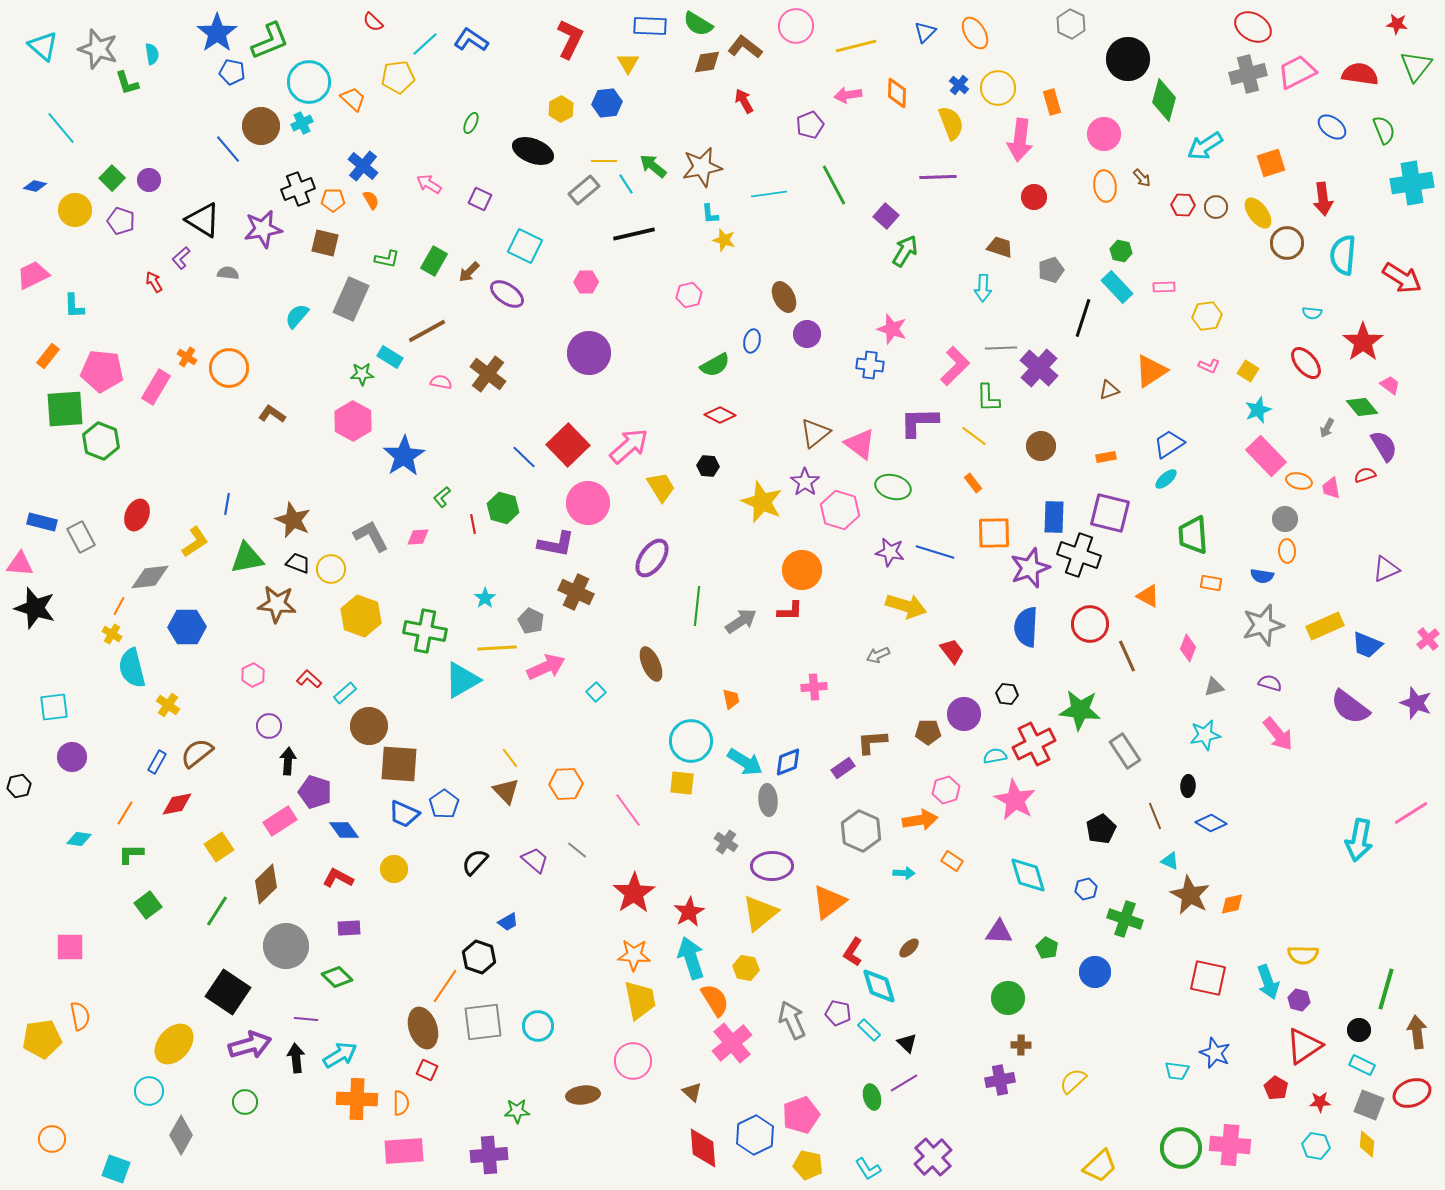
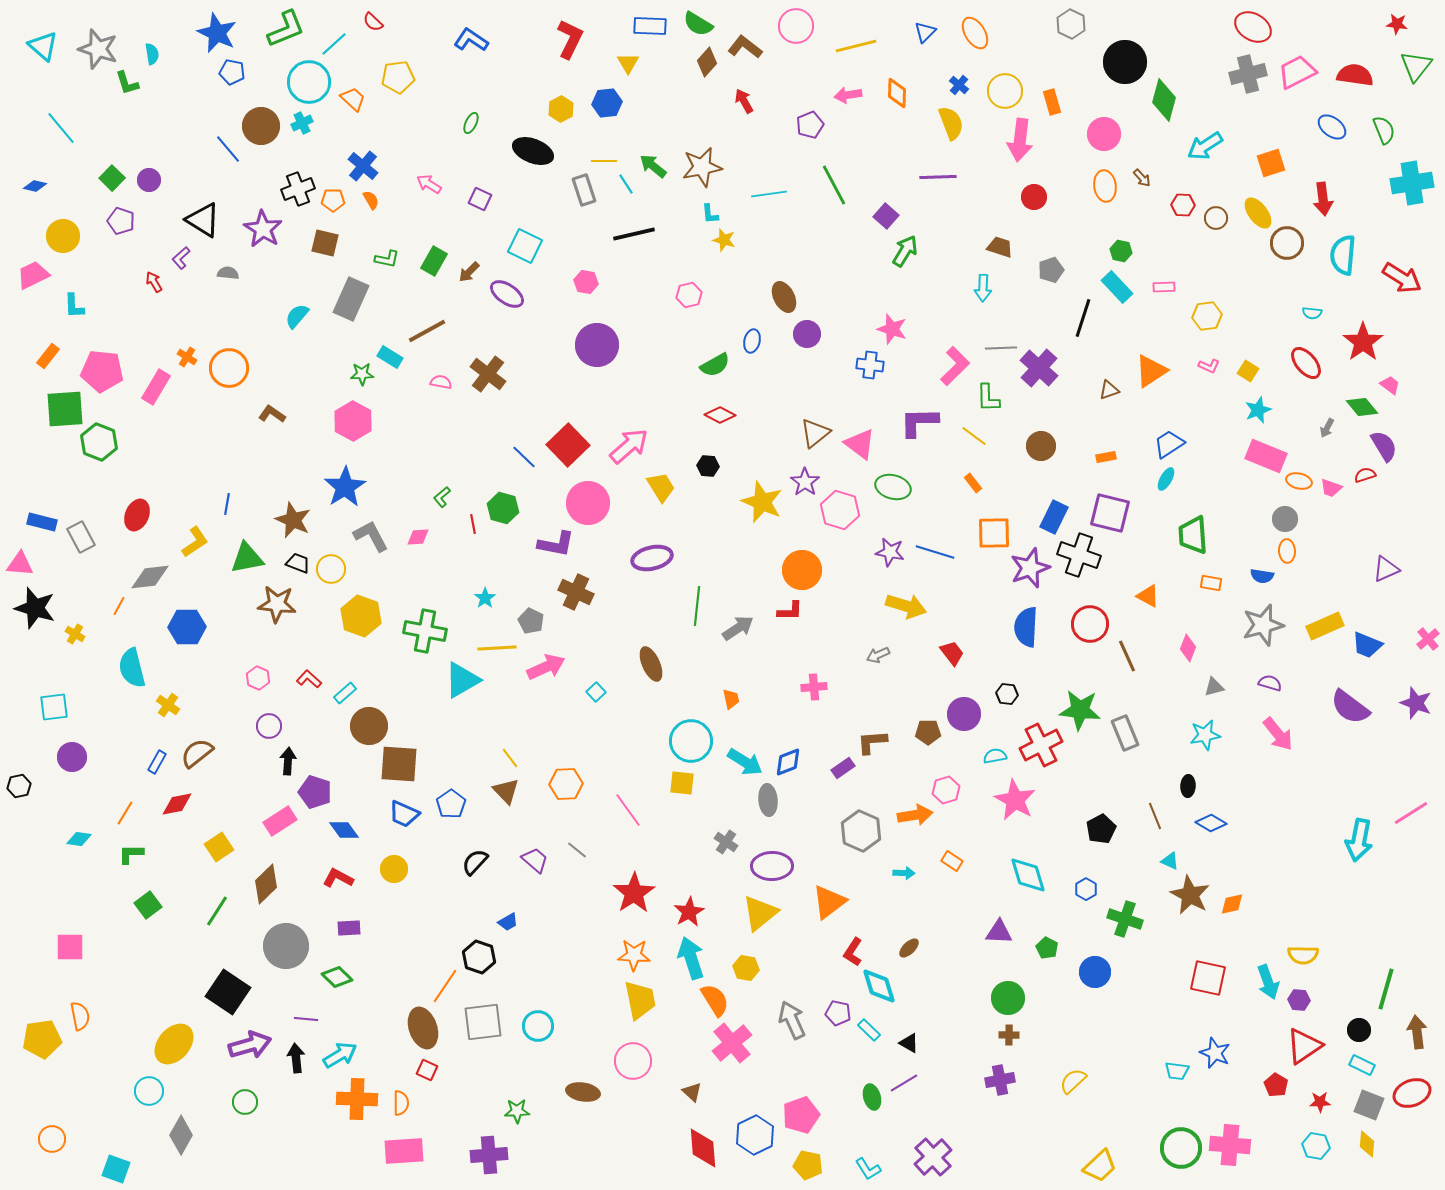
blue star at (217, 33): rotated 12 degrees counterclockwise
green L-shape at (270, 41): moved 16 px right, 12 px up
cyan line at (425, 44): moved 91 px left
black circle at (1128, 59): moved 3 px left, 3 px down
brown diamond at (707, 62): rotated 40 degrees counterclockwise
red semicircle at (1360, 74): moved 5 px left, 1 px down
yellow circle at (998, 88): moved 7 px right, 3 px down
gray rectangle at (584, 190): rotated 68 degrees counterclockwise
brown circle at (1216, 207): moved 11 px down
yellow circle at (75, 210): moved 12 px left, 26 px down
purple star at (263, 229): rotated 30 degrees counterclockwise
pink hexagon at (586, 282): rotated 10 degrees clockwise
purple circle at (589, 353): moved 8 px right, 8 px up
green hexagon at (101, 441): moved 2 px left, 1 px down
blue star at (404, 456): moved 59 px left, 31 px down
pink rectangle at (1266, 456): rotated 24 degrees counterclockwise
cyan ellipse at (1166, 479): rotated 20 degrees counterclockwise
pink trapezoid at (1331, 488): rotated 60 degrees counterclockwise
blue rectangle at (1054, 517): rotated 24 degrees clockwise
purple ellipse at (652, 558): rotated 42 degrees clockwise
gray arrow at (741, 621): moved 3 px left, 7 px down
yellow cross at (112, 634): moved 37 px left
red trapezoid at (952, 651): moved 2 px down
pink hexagon at (253, 675): moved 5 px right, 3 px down; rotated 10 degrees counterclockwise
red cross at (1034, 744): moved 7 px right, 1 px down
gray rectangle at (1125, 751): moved 18 px up; rotated 12 degrees clockwise
blue pentagon at (444, 804): moved 7 px right
orange arrow at (920, 820): moved 5 px left, 5 px up
blue hexagon at (1086, 889): rotated 15 degrees counterclockwise
purple hexagon at (1299, 1000): rotated 10 degrees counterclockwise
black triangle at (907, 1043): moved 2 px right; rotated 15 degrees counterclockwise
brown cross at (1021, 1045): moved 12 px left, 10 px up
red pentagon at (1276, 1088): moved 3 px up
brown ellipse at (583, 1095): moved 3 px up; rotated 16 degrees clockwise
